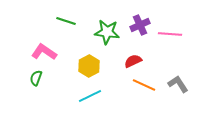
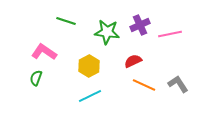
pink line: rotated 15 degrees counterclockwise
